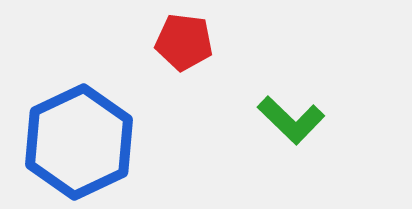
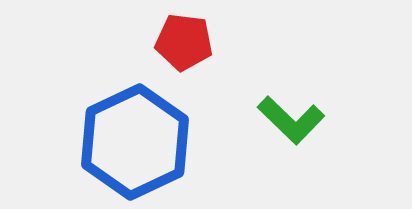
blue hexagon: moved 56 px right
